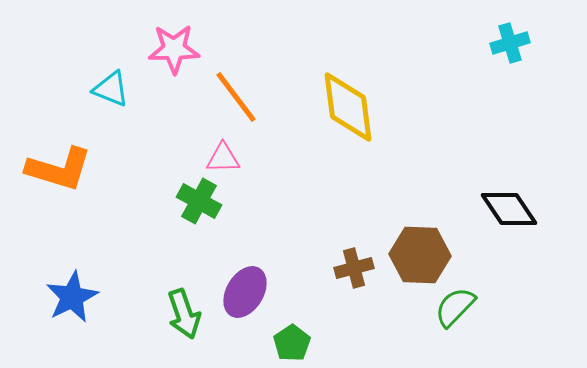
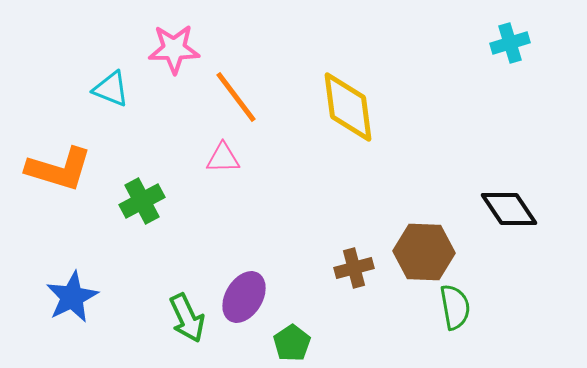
green cross: moved 57 px left; rotated 33 degrees clockwise
brown hexagon: moved 4 px right, 3 px up
purple ellipse: moved 1 px left, 5 px down
green semicircle: rotated 126 degrees clockwise
green arrow: moved 3 px right, 4 px down; rotated 6 degrees counterclockwise
